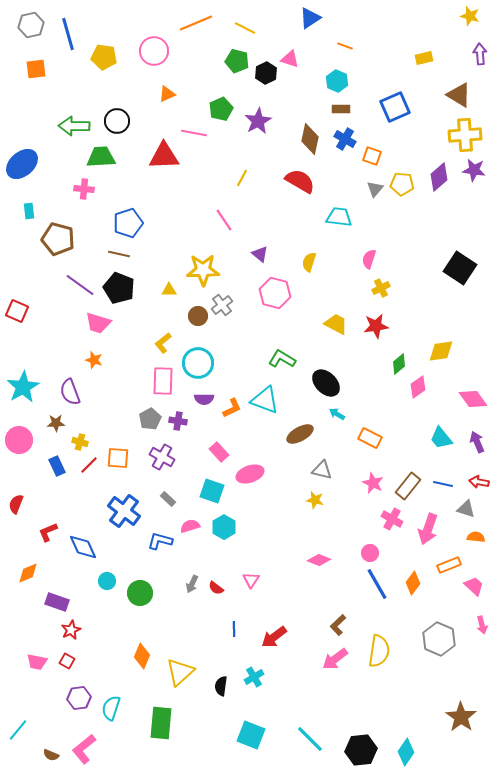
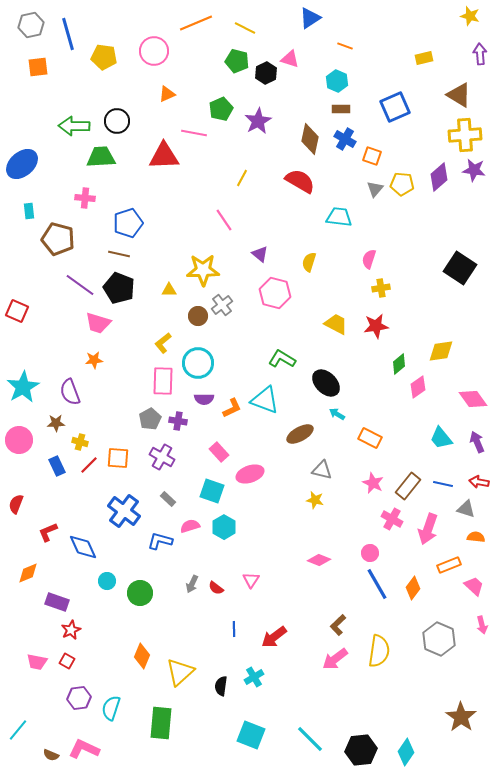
orange square at (36, 69): moved 2 px right, 2 px up
pink cross at (84, 189): moved 1 px right, 9 px down
yellow cross at (381, 288): rotated 18 degrees clockwise
orange star at (94, 360): rotated 24 degrees counterclockwise
orange diamond at (413, 583): moved 5 px down
pink L-shape at (84, 749): rotated 64 degrees clockwise
